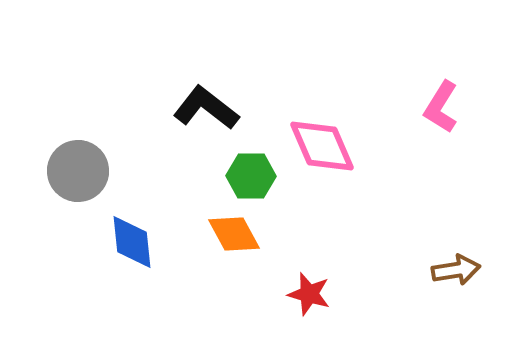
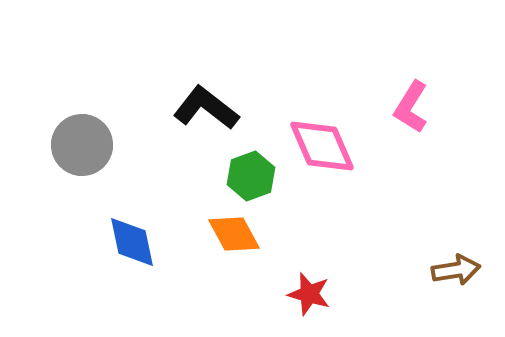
pink L-shape: moved 30 px left
gray circle: moved 4 px right, 26 px up
green hexagon: rotated 21 degrees counterclockwise
blue diamond: rotated 6 degrees counterclockwise
